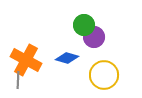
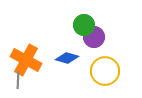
yellow circle: moved 1 px right, 4 px up
